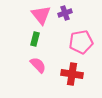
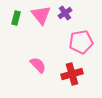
purple cross: rotated 16 degrees counterclockwise
green rectangle: moved 19 px left, 21 px up
red cross: rotated 25 degrees counterclockwise
